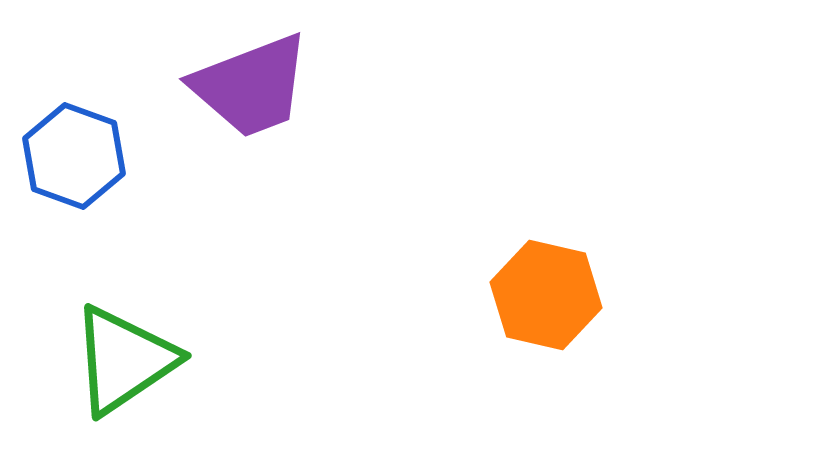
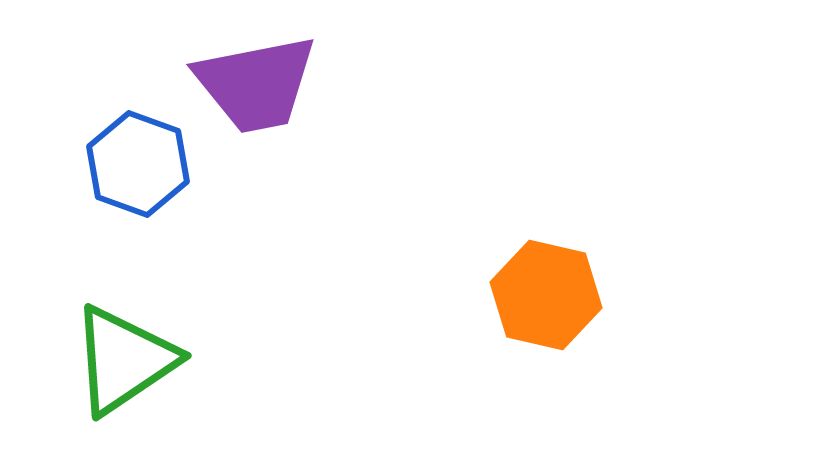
purple trapezoid: moved 5 px right, 2 px up; rotated 10 degrees clockwise
blue hexagon: moved 64 px right, 8 px down
